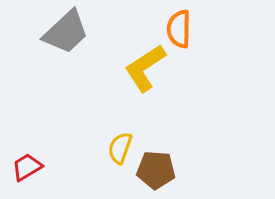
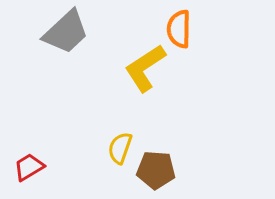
red trapezoid: moved 2 px right
